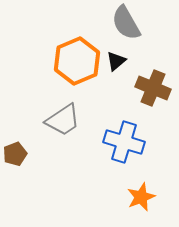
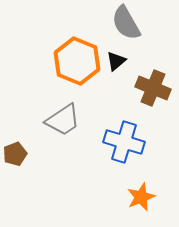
orange hexagon: rotated 15 degrees counterclockwise
